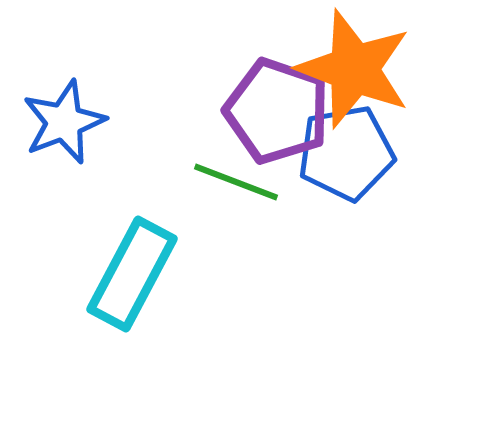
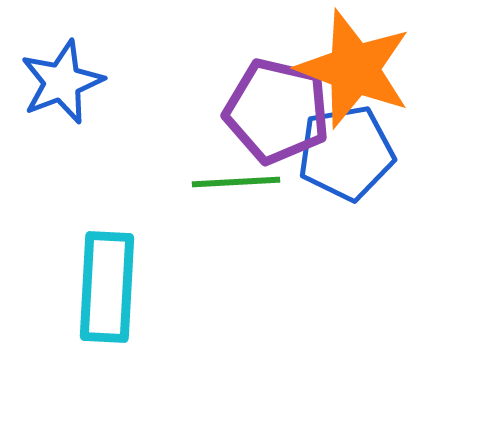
purple pentagon: rotated 6 degrees counterclockwise
blue star: moved 2 px left, 40 px up
green line: rotated 24 degrees counterclockwise
cyan rectangle: moved 25 px left, 13 px down; rotated 25 degrees counterclockwise
